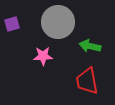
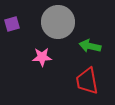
pink star: moved 1 px left, 1 px down
